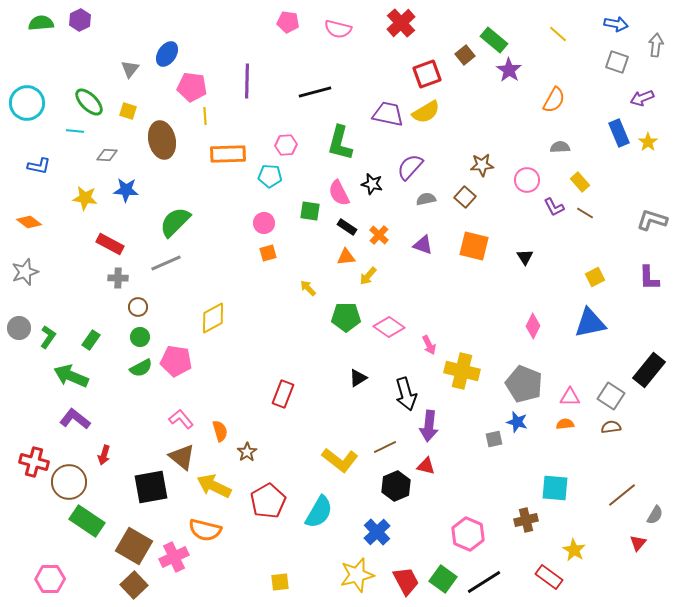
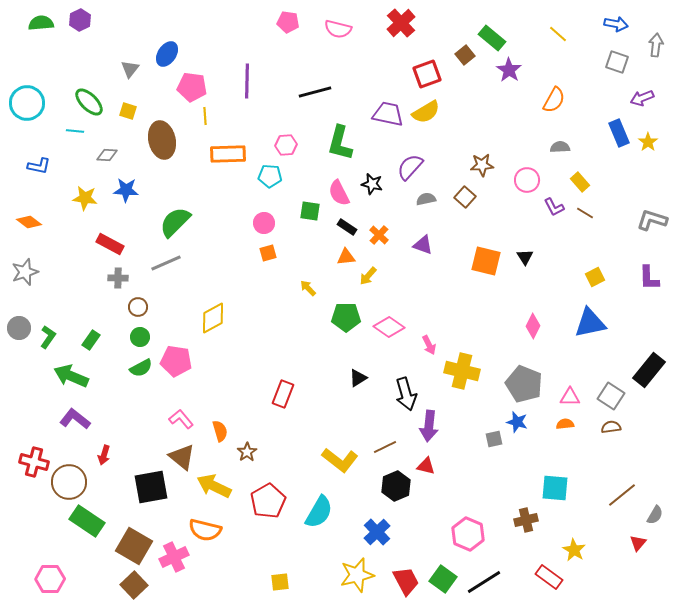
green rectangle at (494, 40): moved 2 px left, 2 px up
orange square at (474, 246): moved 12 px right, 15 px down
